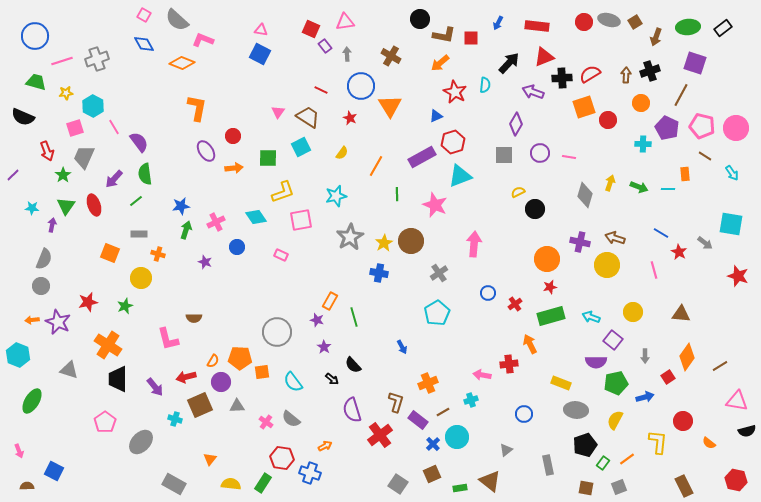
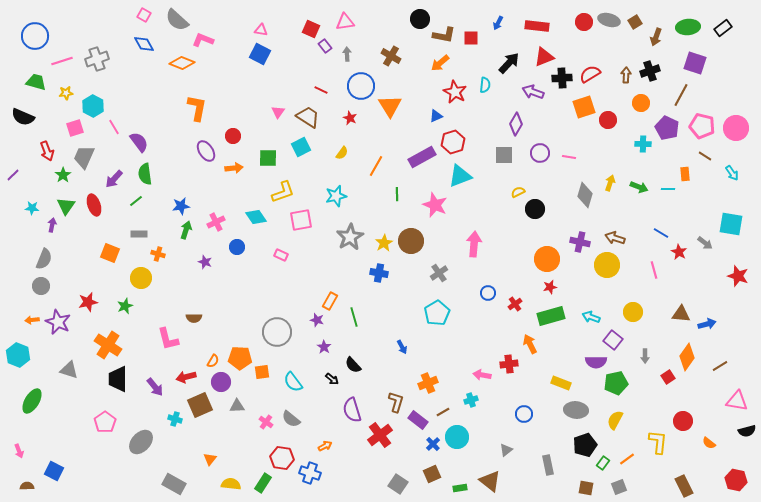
blue arrow at (645, 397): moved 62 px right, 73 px up
